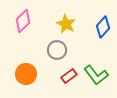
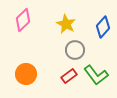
pink diamond: moved 1 px up
gray circle: moved 18 px right
